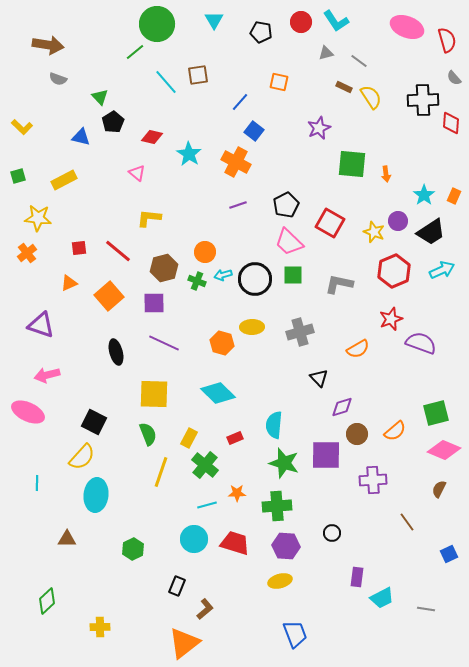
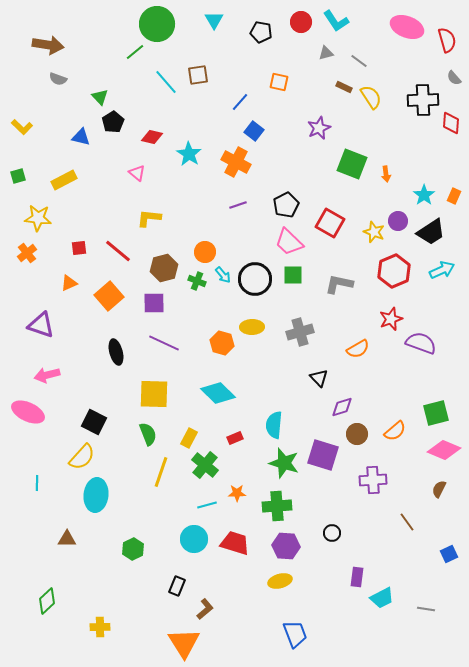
green square at (352, 164): rotated 16 degrees clockwise
cyan arrow at (223, 275): rotated 114 degrees counterclockwise
purple square at (326, 455): moved 3 px left; rotated 16 degrees clockwise
orange triangle at (184, 643): rotated 24 degrees counterclockwise
